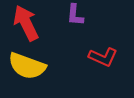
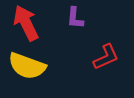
purple L-shape: moved 3 px down
red L-shape: moved 3 px right; rotated 48 degrees counterclockwise
